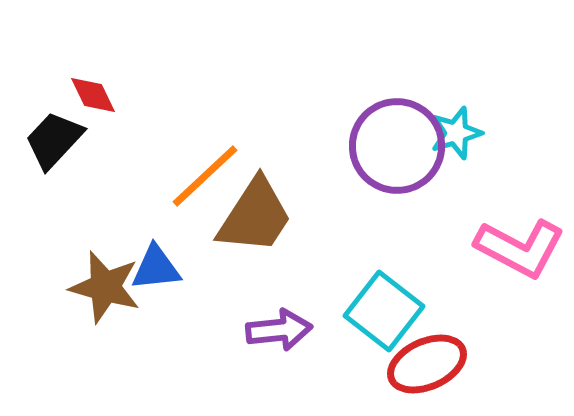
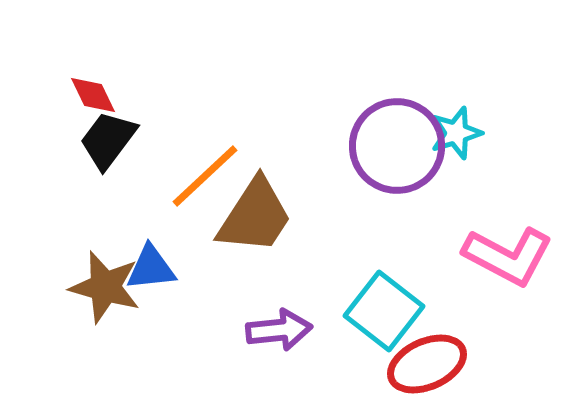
black trapezoid: moved 54 px right; rotated 6 degrees counterclockwise
pink L-shape: moved 12 px left, 8 px down
blue triangle: moved 5 px left
